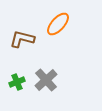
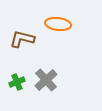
orange ellipse: rotated 55 degrees clockwise
